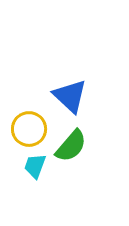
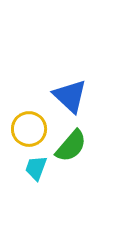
cyan trapezoid: moved 1 px right, 2 px down
